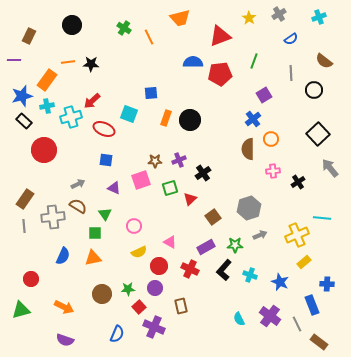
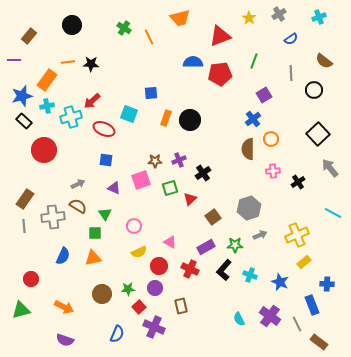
brown rectangle at (29, 36): rotated 14 degrees clockwise
cyan line at (322, 218): moved 11 px right, 5 px up; rotated 24 degrees clockwise
